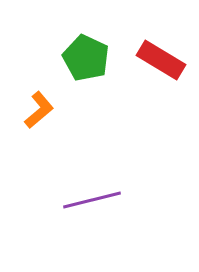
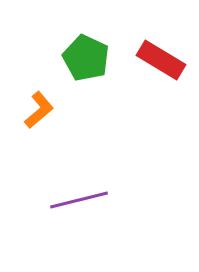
purple line: moved 13 px left
